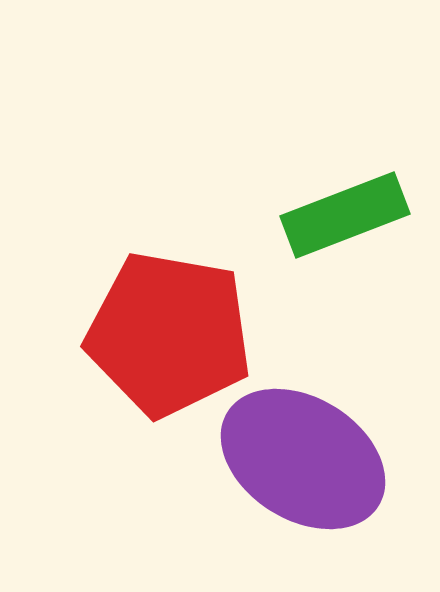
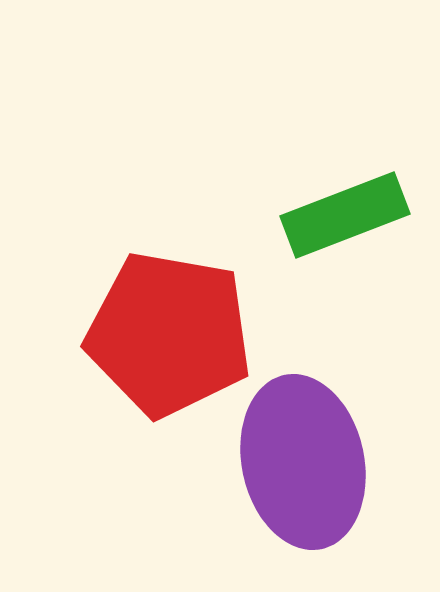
purple ellipse: moved 3 px down; rotated 46 degrees clockwise
